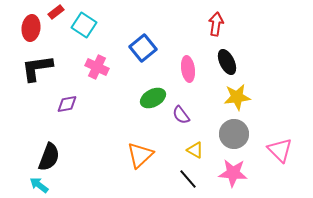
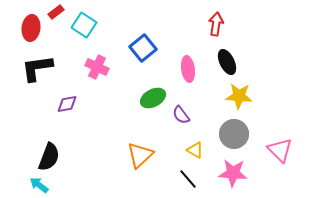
yellow star: moved 2 px right, 1 px up; rotated 12 degrees clockwise
